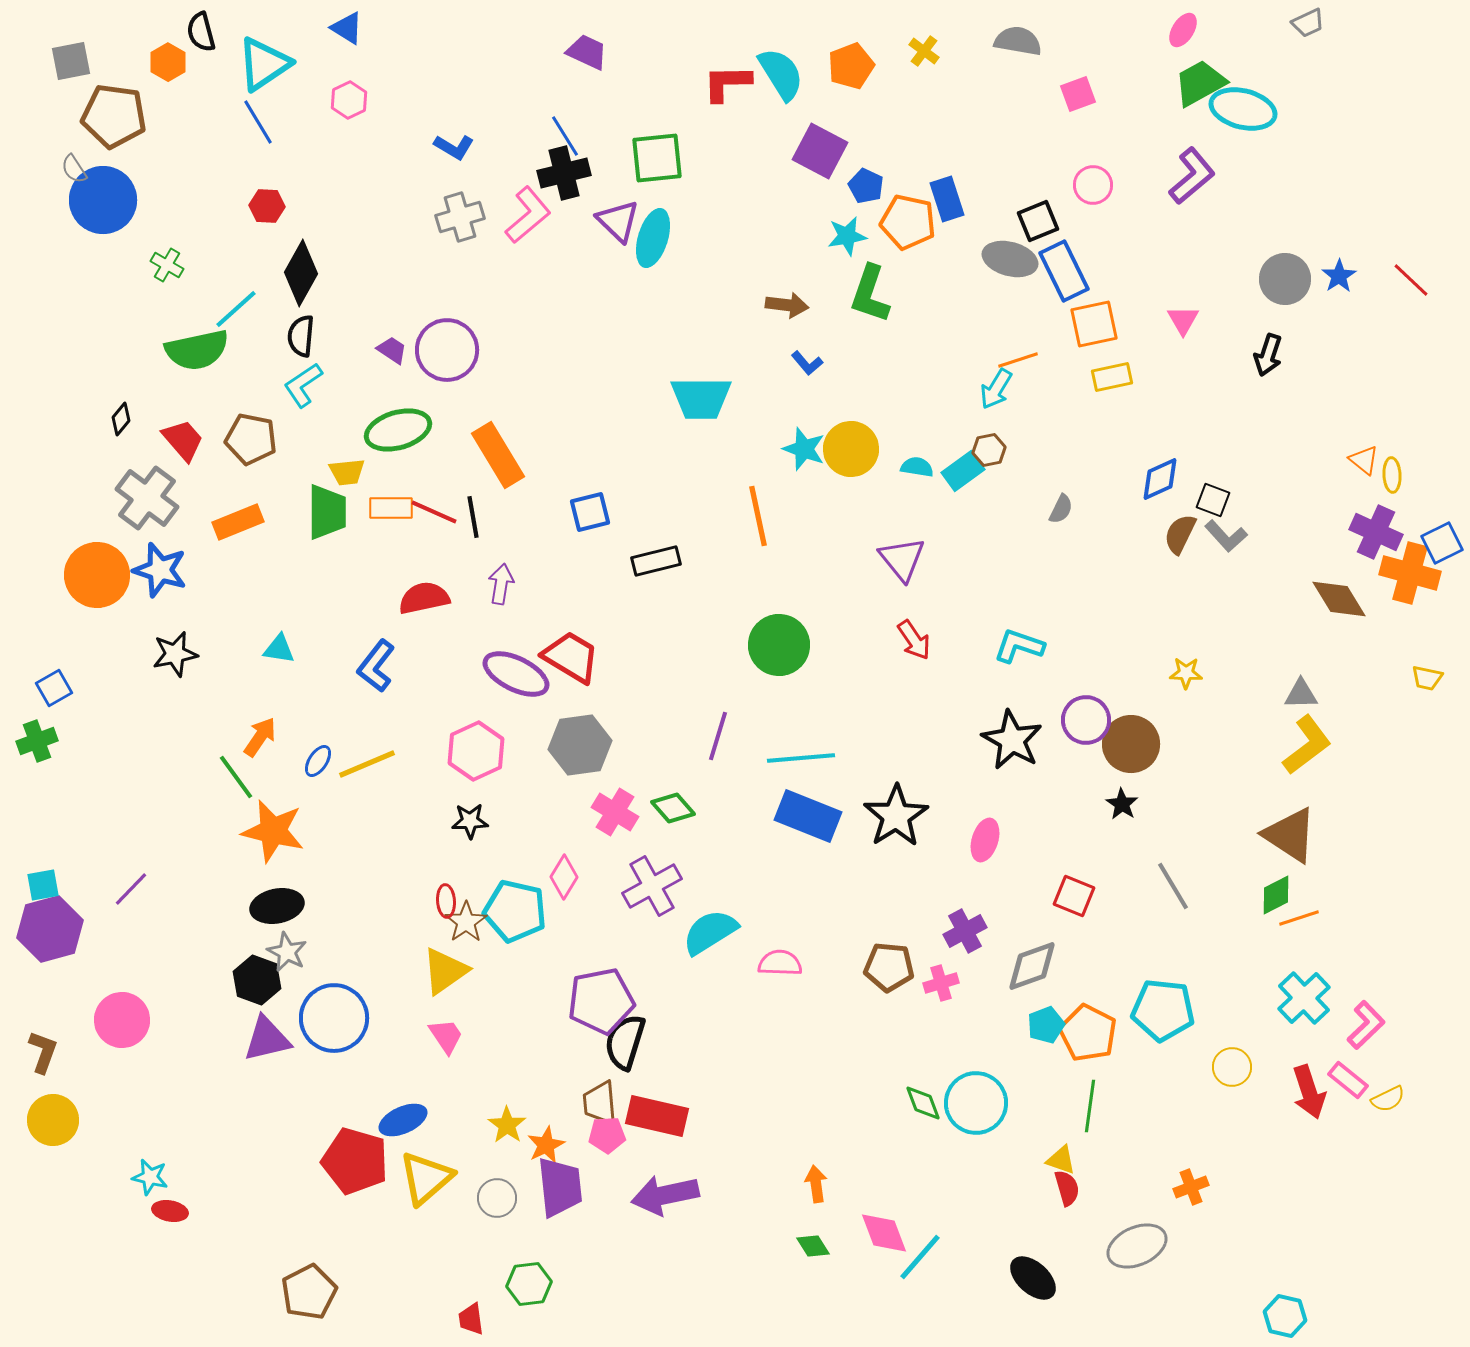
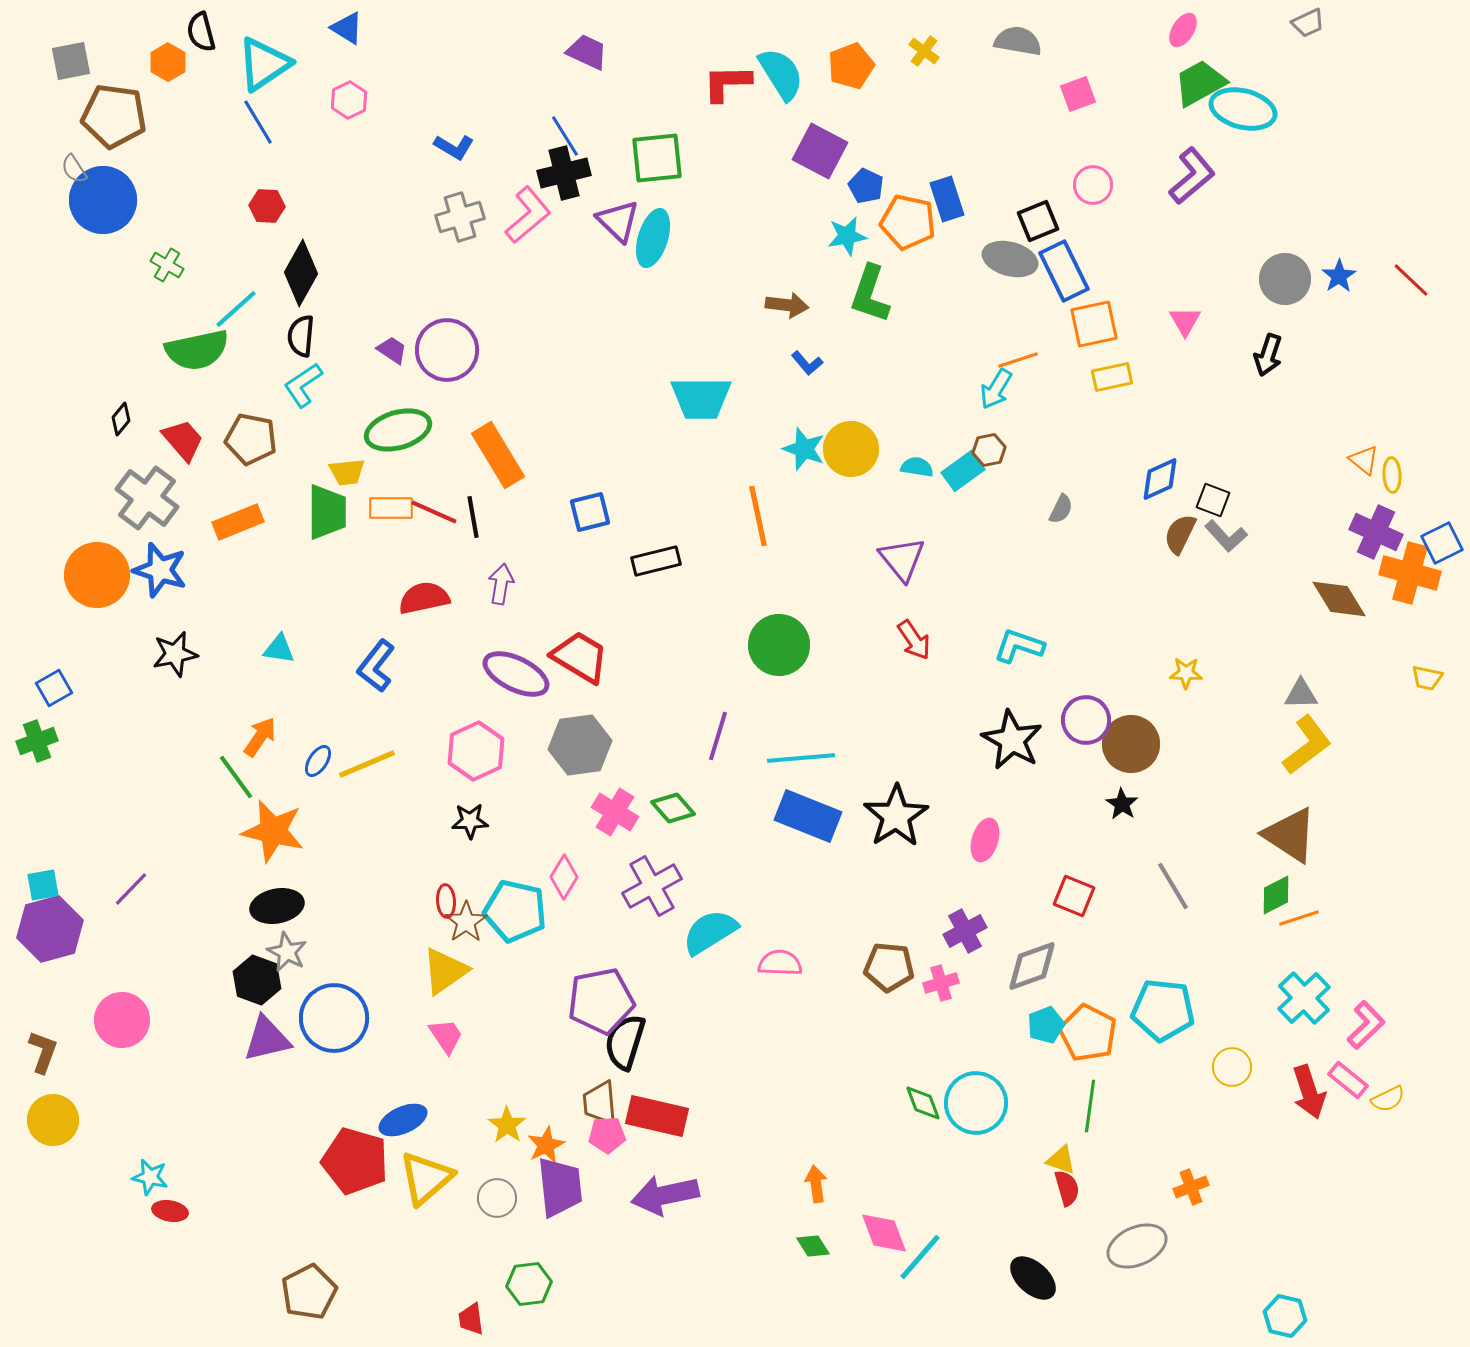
pink triangle at (1183, 320): moved 2 px right, 1 px down
red trapezoid at (571, 657): moved 9 px right
